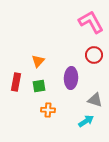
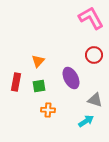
pink L-shape: moved 4 px up
purple ellipse: rotated 30 degrees counterclockwise
